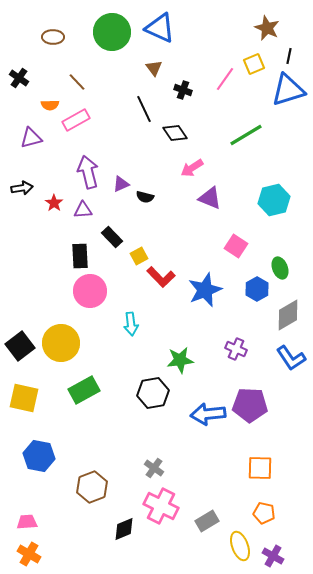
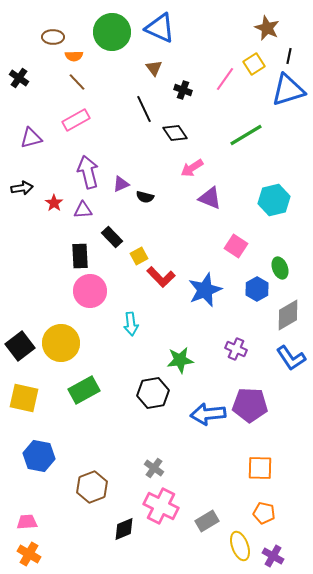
yellow square at (254, 64): rotated 10 degrees counterclockwise
orange semicircle at (50, 105): moved 24 px right, 49 px up
